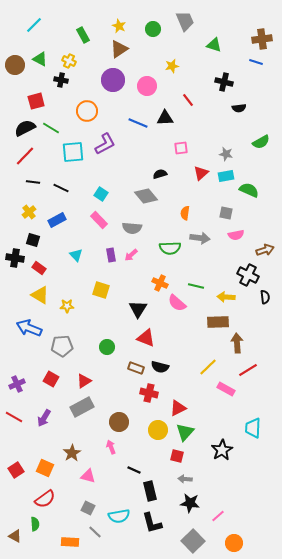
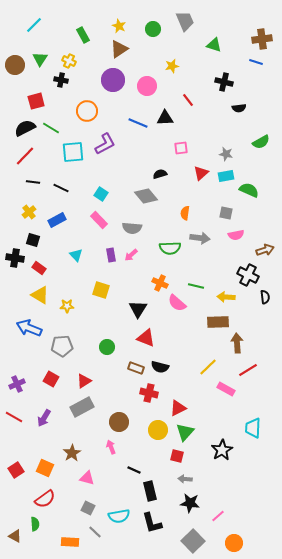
green triangle at (40, 59): rotated 35 degrees clockwise
pink triangle at (88, 476): moved 1 px left, 2 px down
